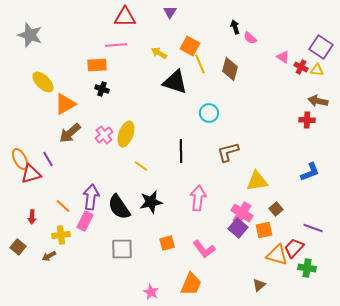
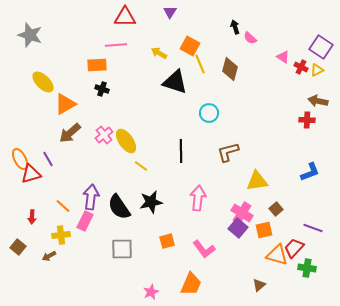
yellow triangle at (317, 70): rotated 32 degrees counterclockwise
yellow ellipse at (126, 134): moved 7 px down; rotated 55 degrees counterclockwise
orange square at (167, 243): moved 2 px up
pink star at (151, 292): rotated 21 degrees clockwise
